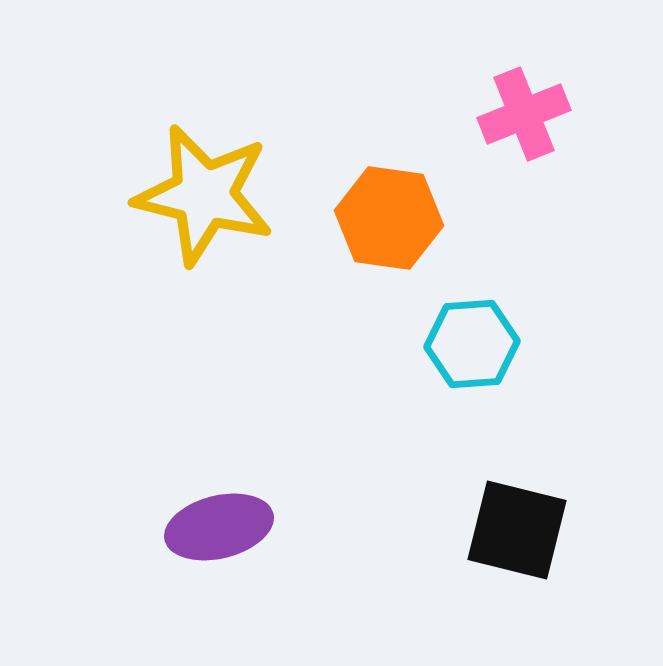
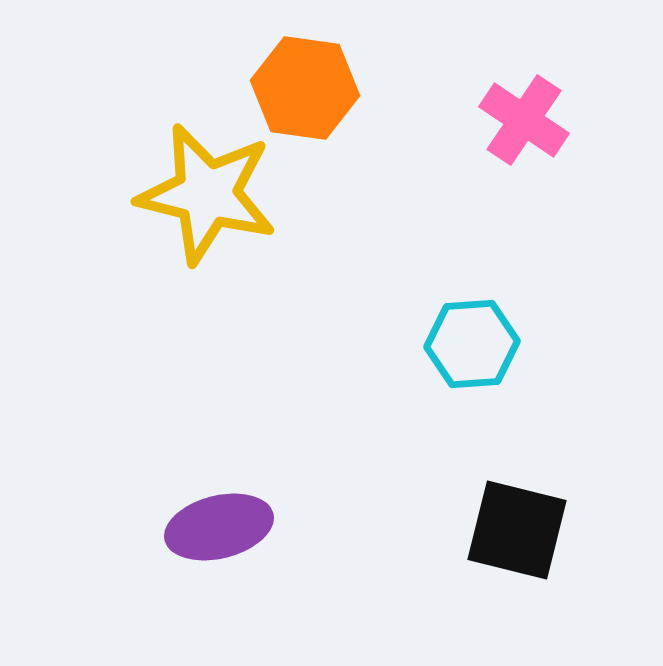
pink cross: moved 6 px down; rotated 34 degrees counterclockwise
yellow star: moved 3 px right, 1 px up
orange hexagon: moved 84 px left, 130 px up
